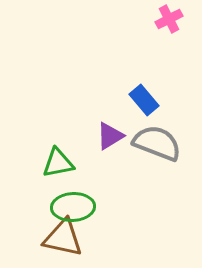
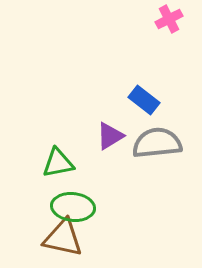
blue rectangle: rotated 12 degrees counterclockwise
gray semicircle: rotated 27 degrees counterclockwise
green ellipse: rotated 9 degrees clockwise
